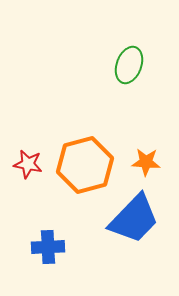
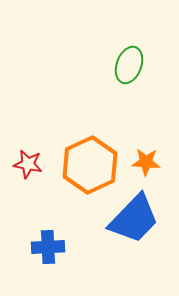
orange hexagon: moved 5 px right; rotated 10 degrees counterclockwise
